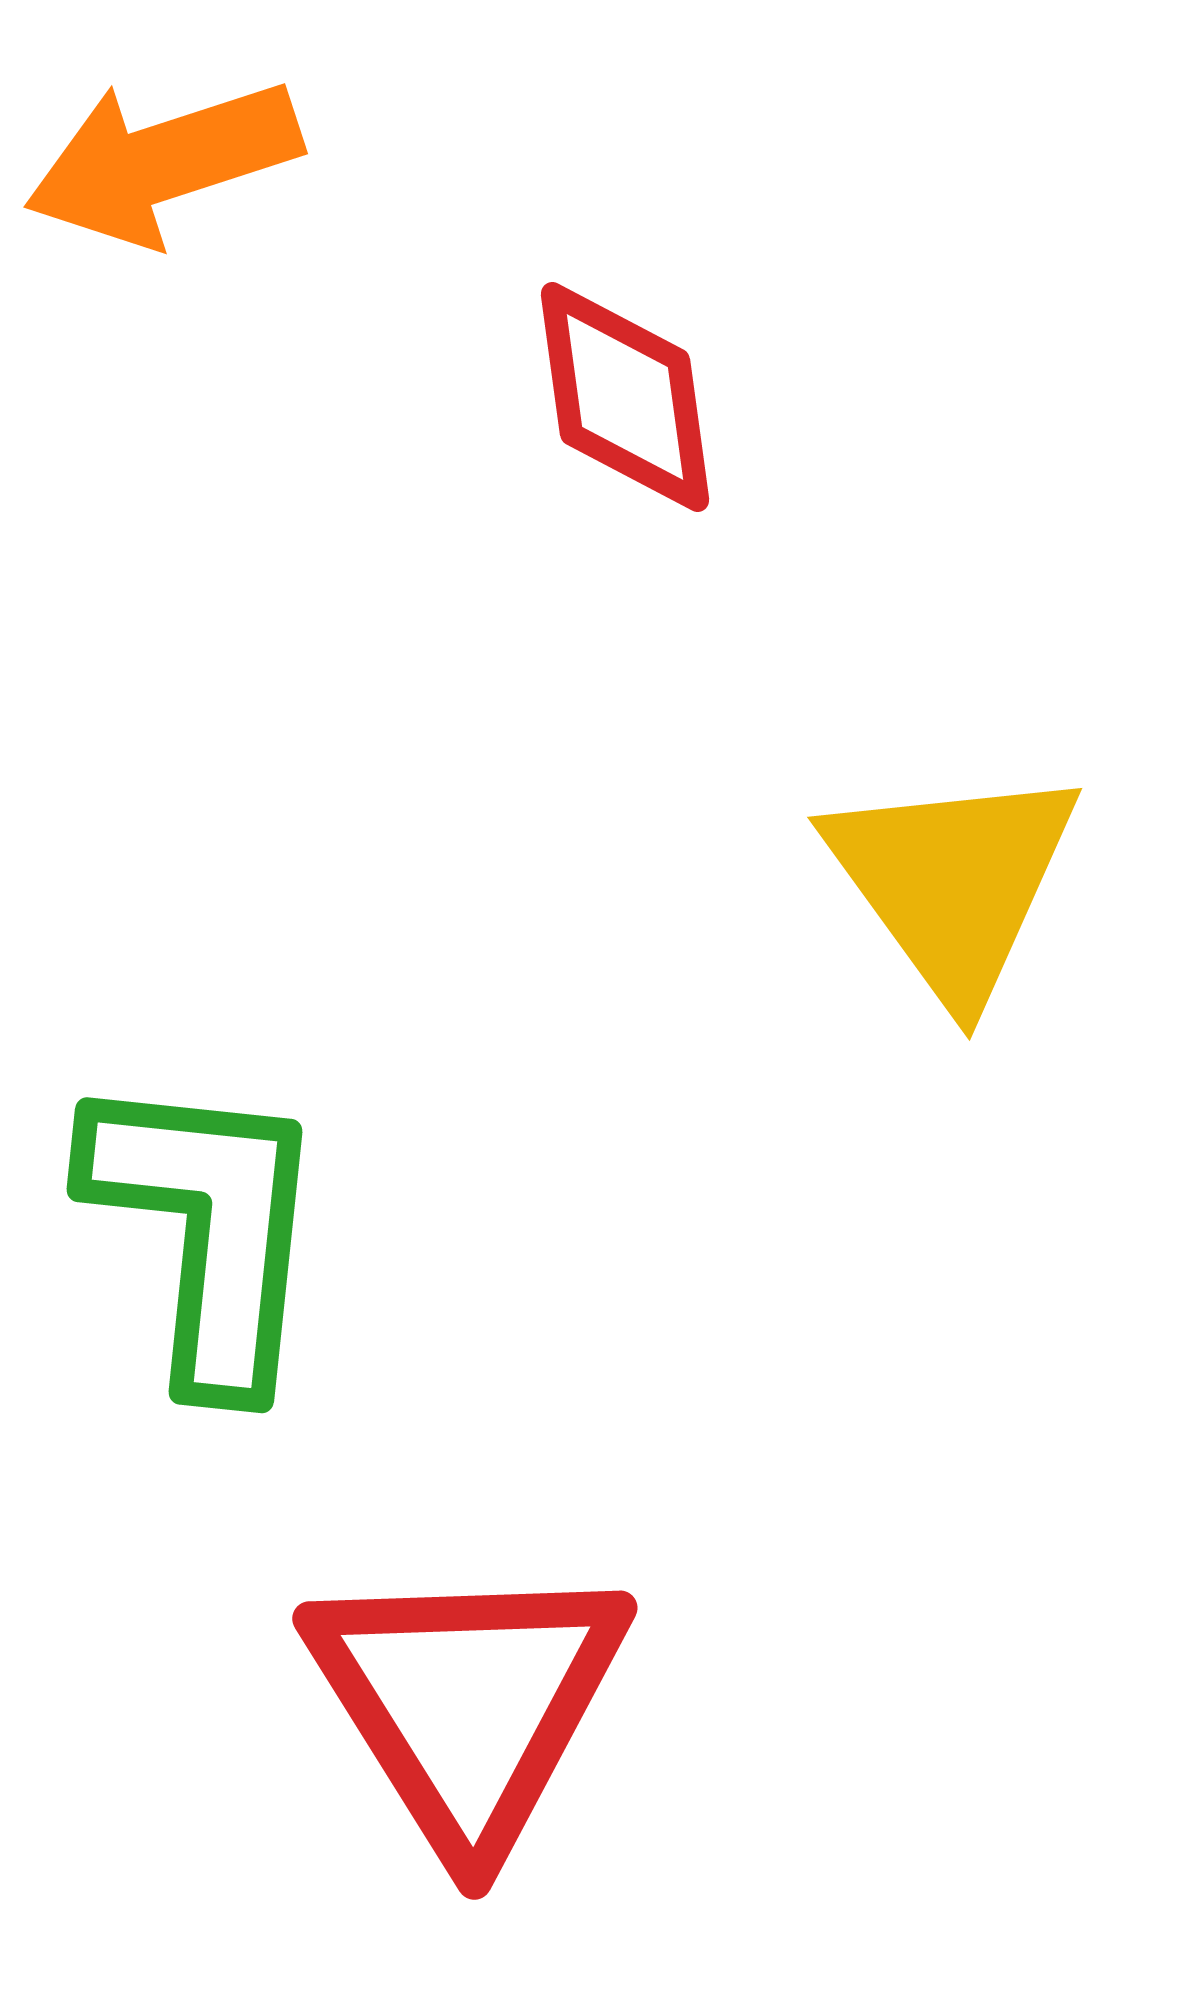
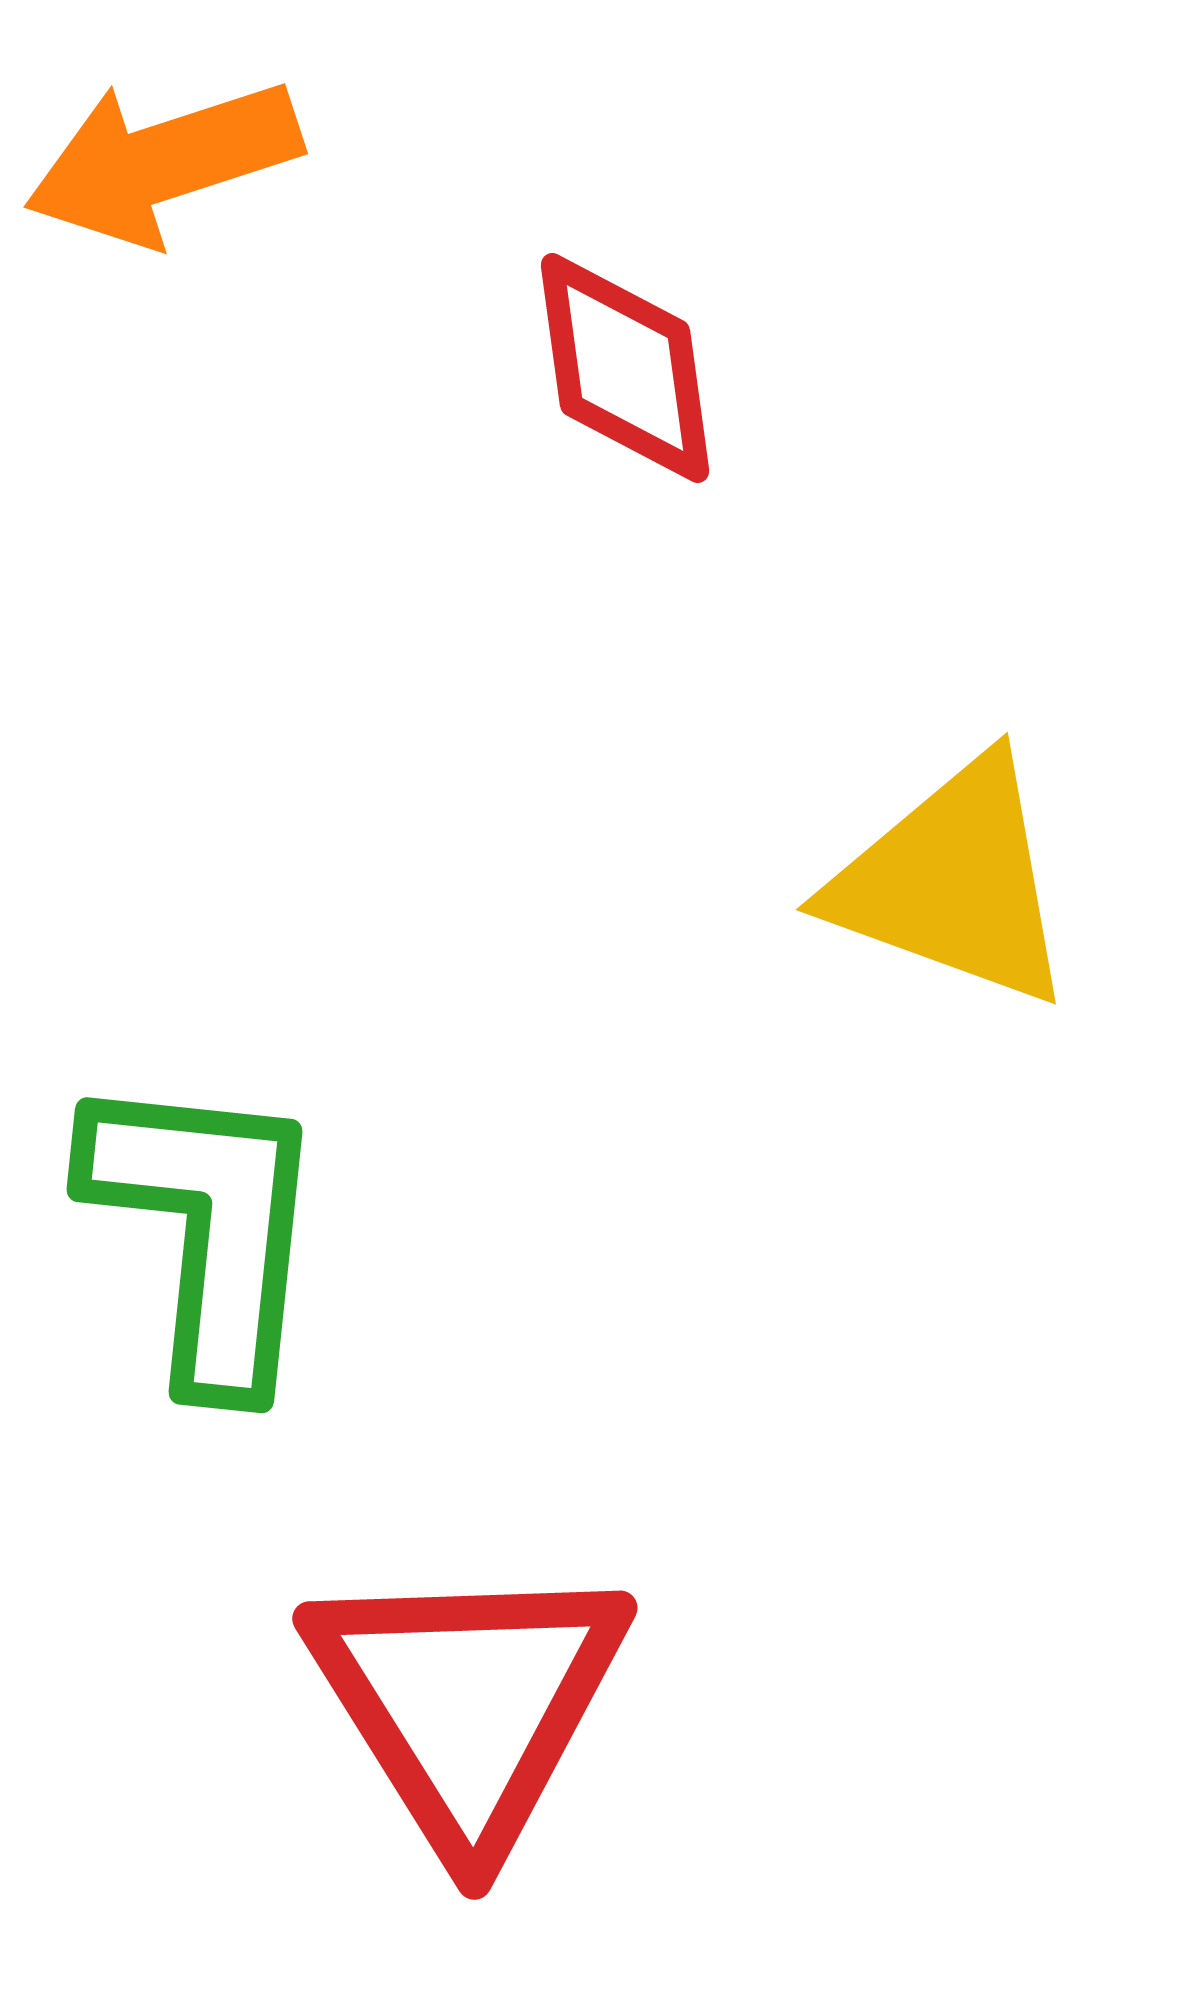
red diamond: moved 29 px up
yellow triangle: rotated 34 degrees counterclockwise
